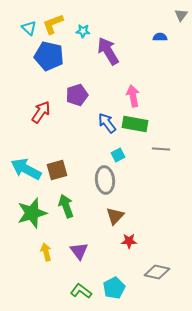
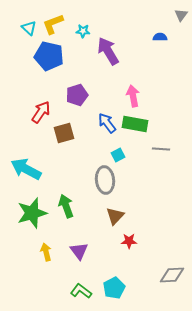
brown square: moved 7 px right, 37 px up
gray diamond: moved 15 px right, 3 px down; rotated 15 degrees counterclockwise
